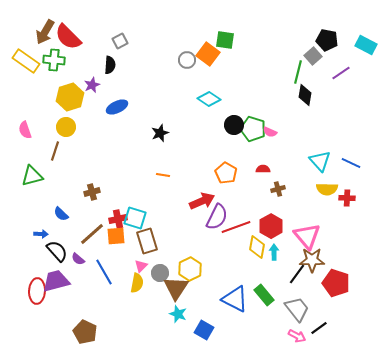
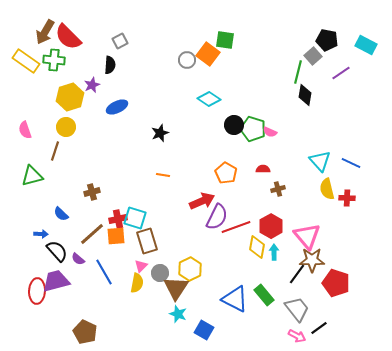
yellow semicircle at (327, 189): rotated 75 degrees clockwise
